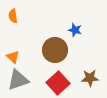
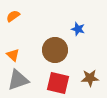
orange semicircle: rotated 64 degrees clockwise
blue star: moved 3 px right, 1 px up
orange triangle: moved 2 px up
red square: rotated 35 degrees counterclockwise
